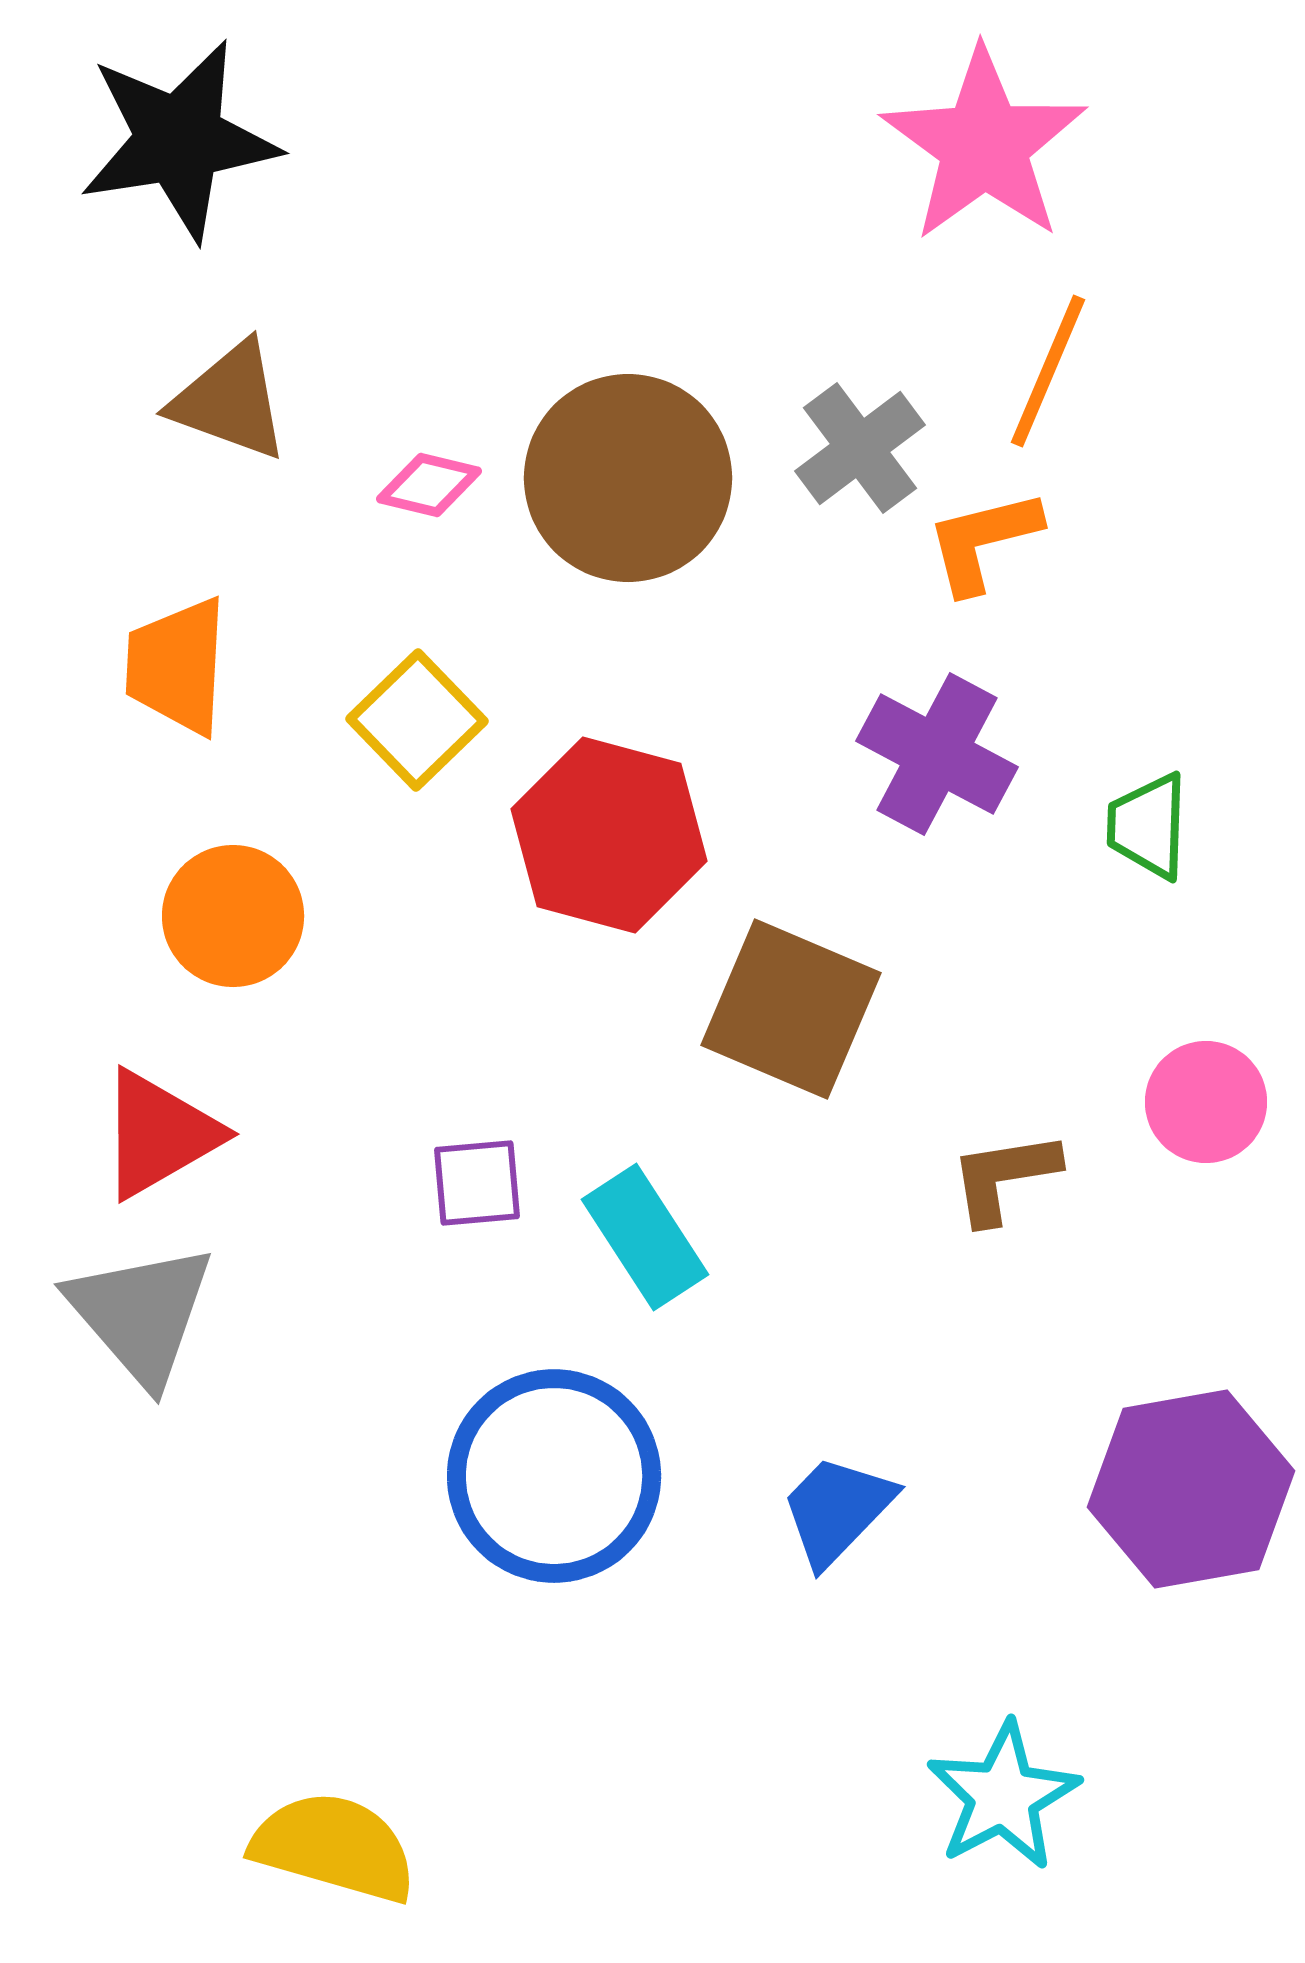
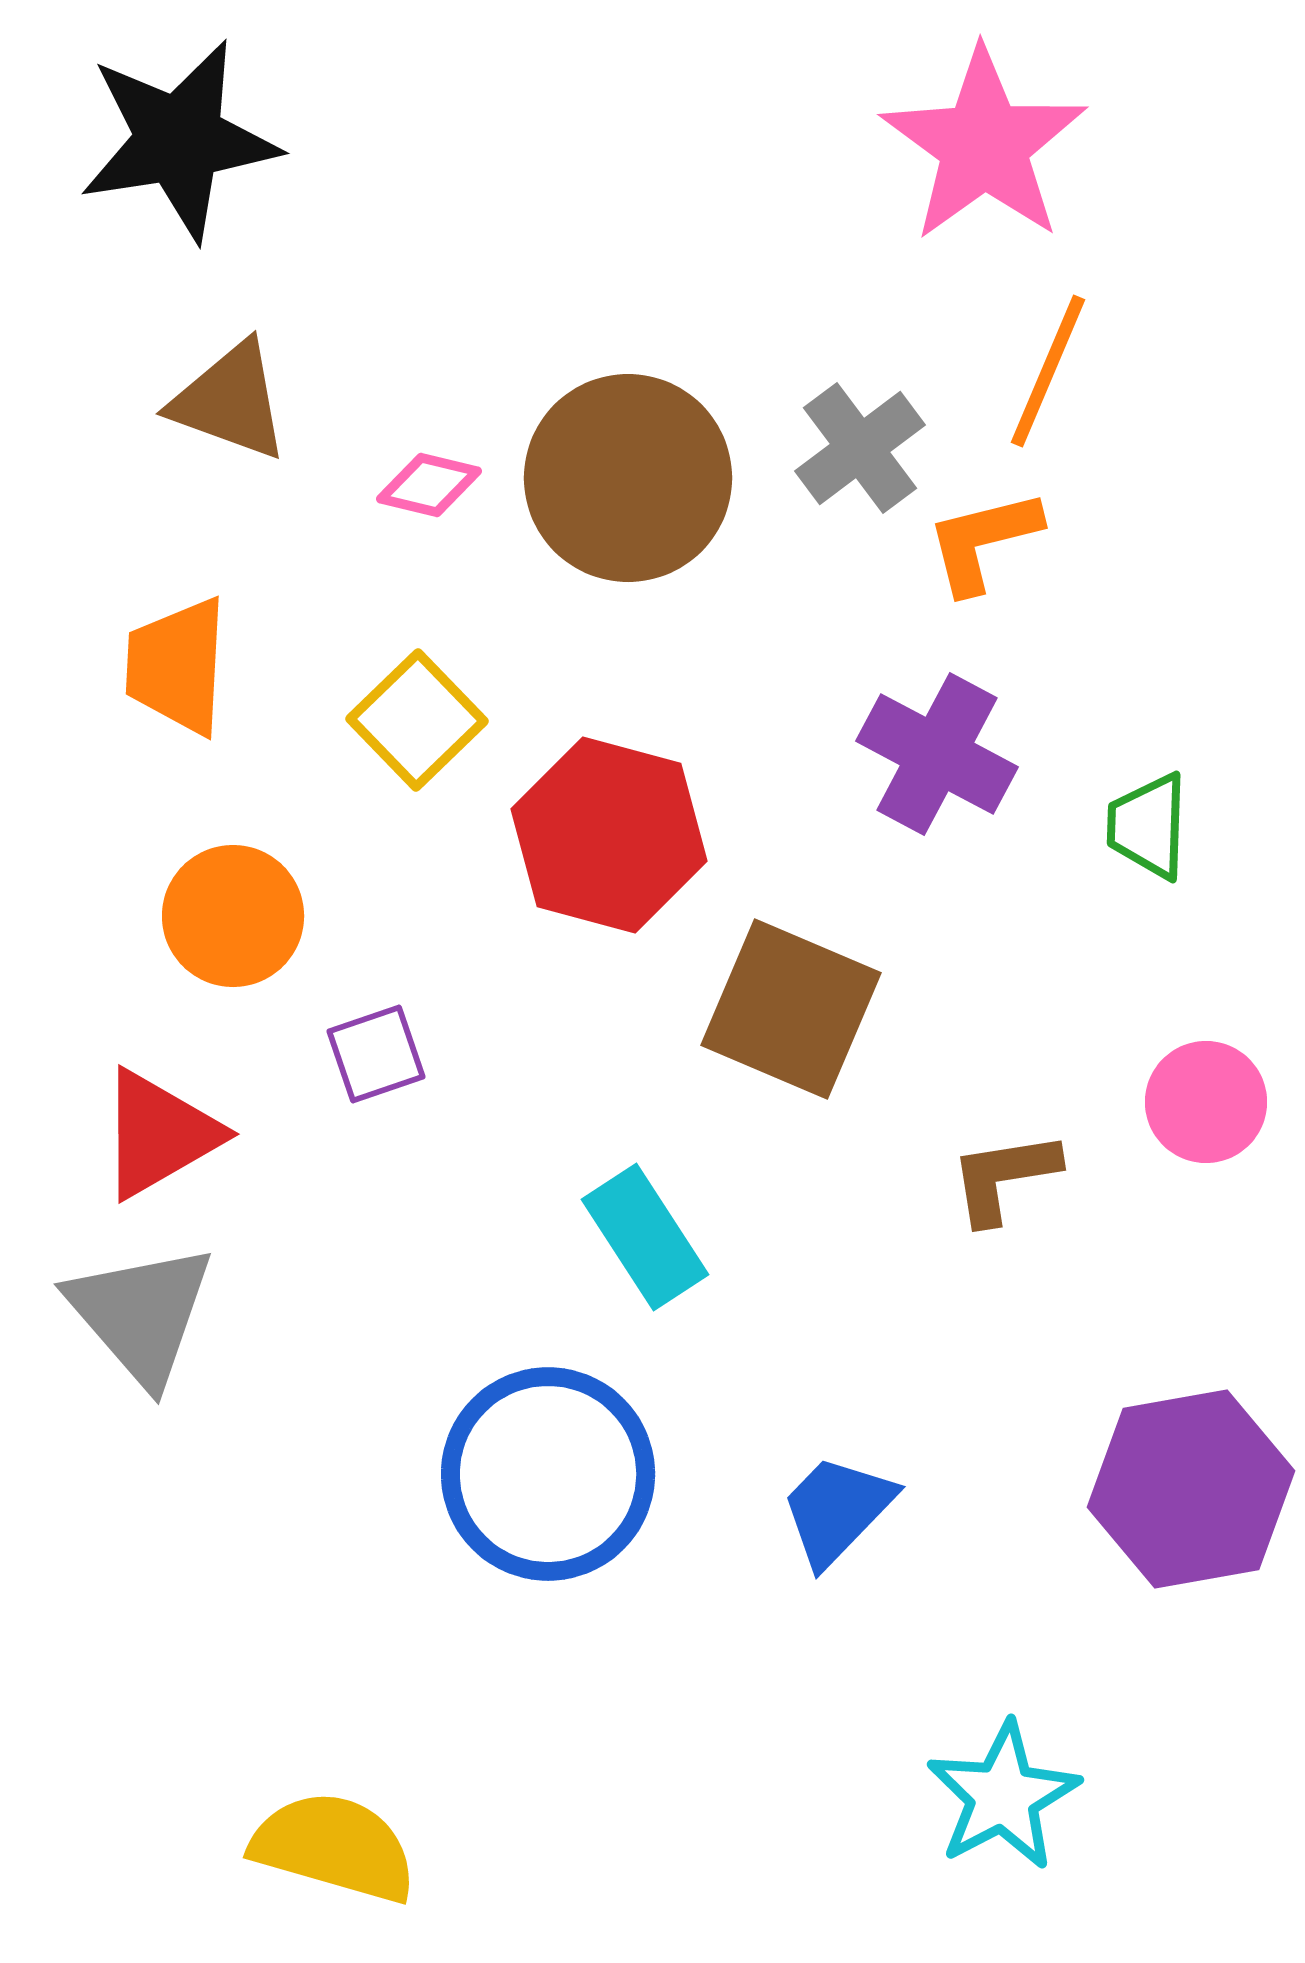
purple square: moved 101 px left, 129 px up; rotated 14 degrees counterclockwise
blue circle: moved 6 px left, 2 px up
